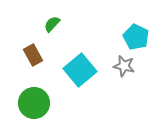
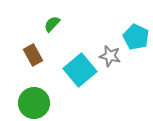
gray star: moved 14 px left, 10 px up
